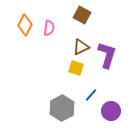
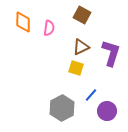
orange diamond: moved 2 px left, 3 px up; rotated 25 degrees counterclockwise
purple L-shape: moved 4 px right, 2 px up
purple circle: moved 4 px left
